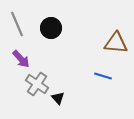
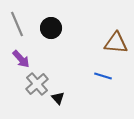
gray cross: rotated 15 degrees clockwise
